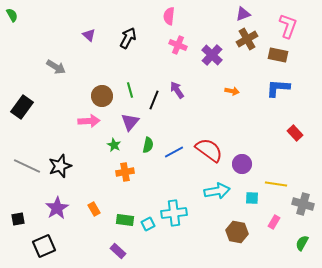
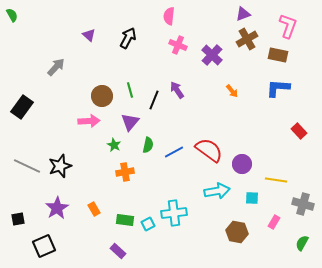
gray arrow at (56, 67): rotated 78 degrees counterclockwise
orange arrow at (232, 91): rotated 40 degrees clockwise
red rectangle at (295, 133): moved 4 px right, 2 px up
yellow line at (276, 184): moved 4 px up
